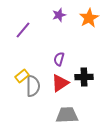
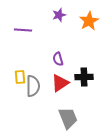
orange star: moved 3 px down
purple line: rotated 54 degrees clockwise
purple semicircle: moved 1 px left; rotated 32 degrees counterclockwise
yellow rectangle: moved 2 px left, 1 px down; rotated 56 degrees counterclockwise
gray trapezoid: moved 1 px right, 3 px down; rotated 70 degrees clockwise
